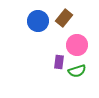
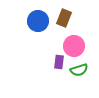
brown rectangle: rotated 18 degrees counterclockwise
pink circle: moved 3 px left, 1 px down
green semicircle: moved 2 px right, 1 px up
